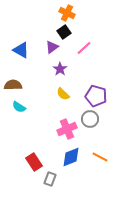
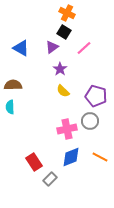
black square: rotated 24 degrees counterclockwise
blue triangle: moved 2 px up
yellow semicircle: moved 3 px up
cyan semicircle: moved 9 px left; rotated 56 degrees clockwise
gray circle: moved 2 px down
pink cross: rotated 12 degrees clockwise
gray rectangle: rotated 24 degrees clockwise
